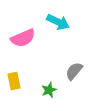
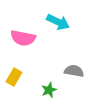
pink semicircle: rotated 35 degrees clockwise
gray semicircle: rotated 60 degrees clockwise
yellow rectangle: moved 4 px up; rotated 42 degrees clockwise
